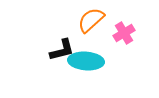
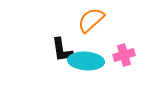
pink cross: moved 22 px down; rotated 15 degrees clockwise
black L-shape: rotated 96 degrees clockwise
